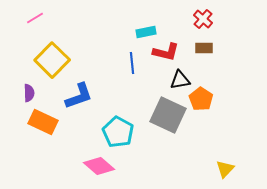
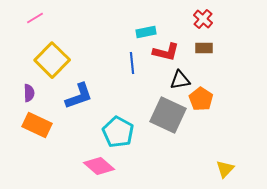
orange rectangle: moved 6 px left, 3 px down
